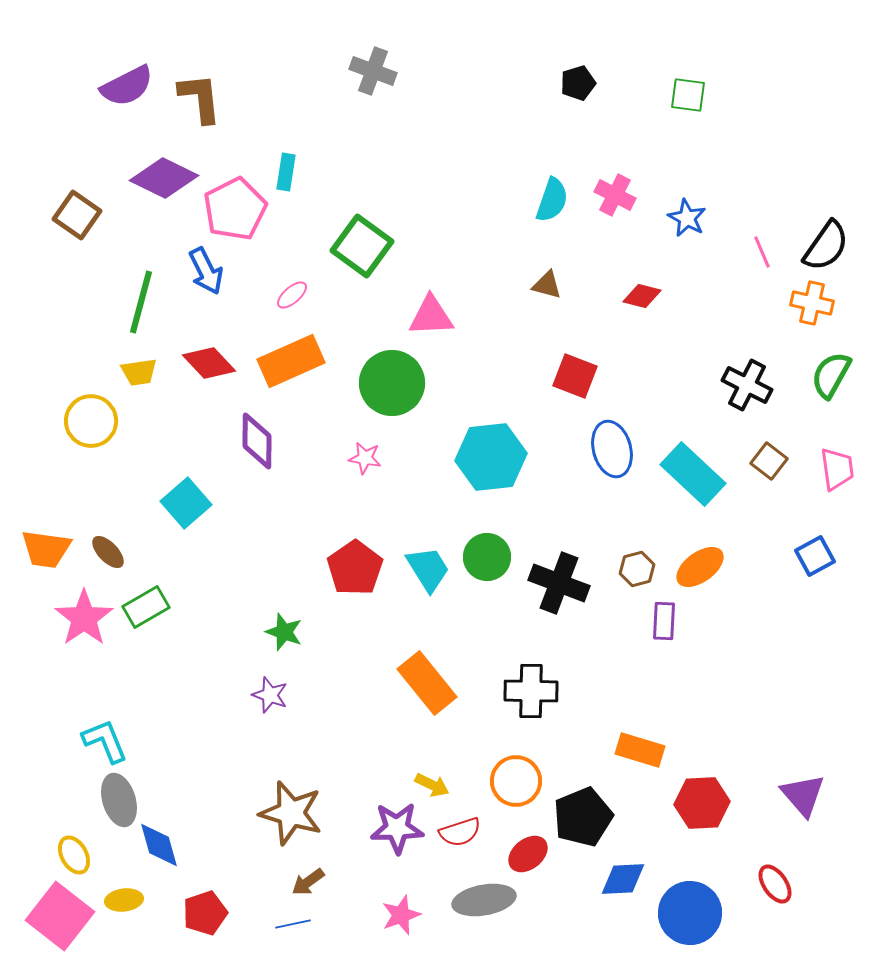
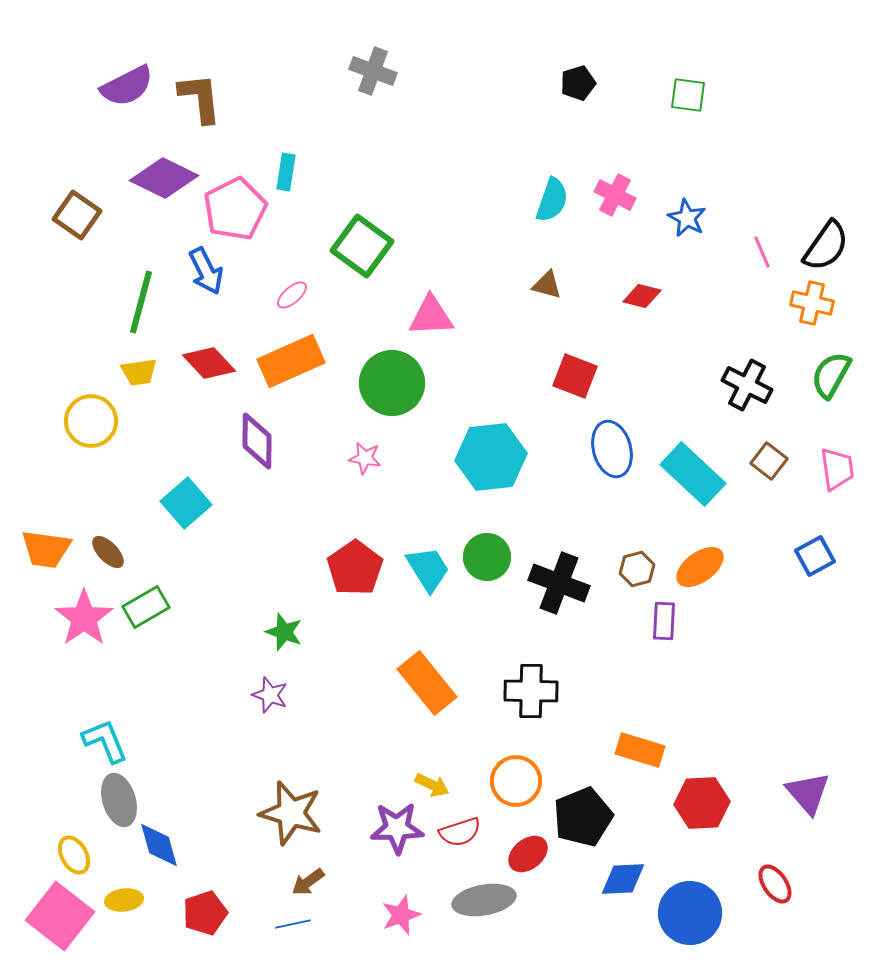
purple triangle at (803, 795): moved 5 px right, 2 px up
